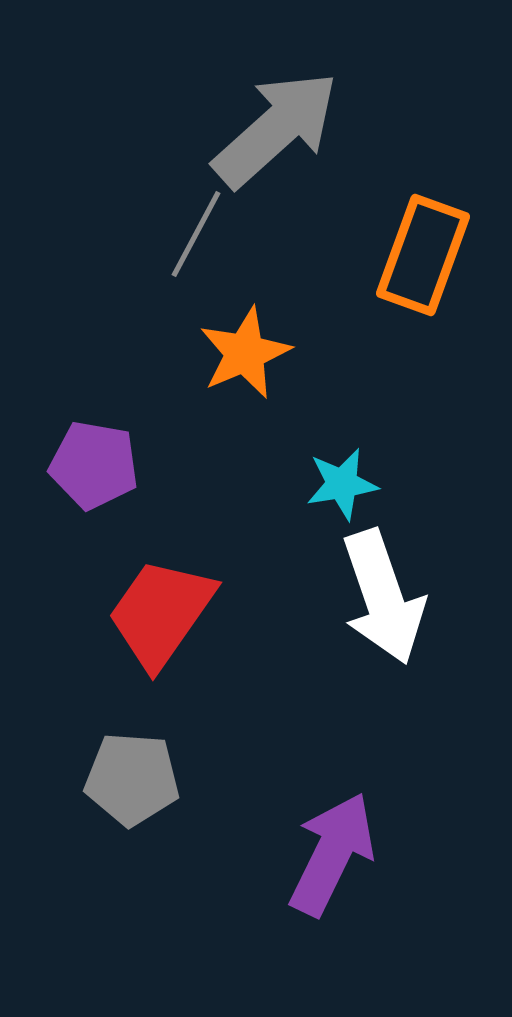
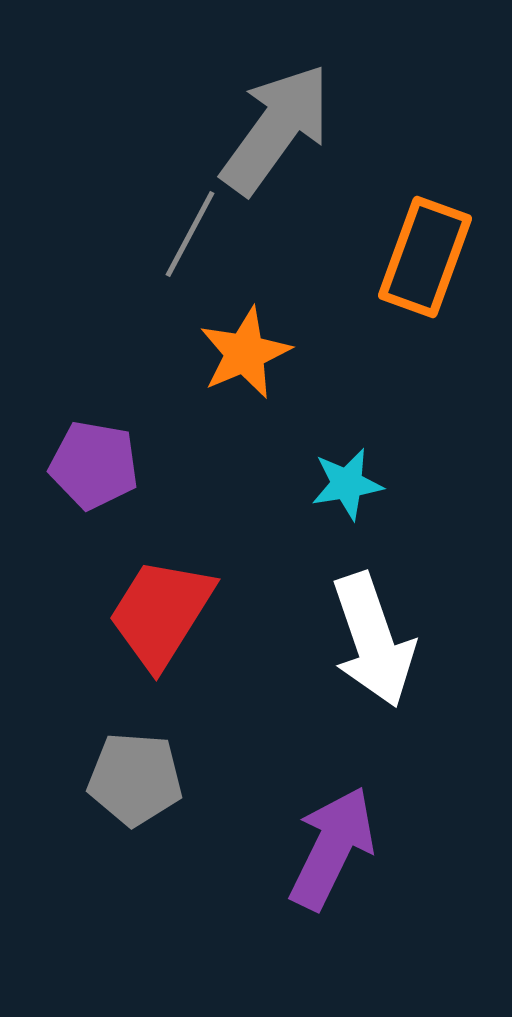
gray arrow: rotated 12 degrees counterclockwise
gray line: moved 6 px left
orange rectangle: moved 2 px right, 2 px down
cyan star: moved 5 px right
white arrow: moved 10 px left, 43 px down
red trapezoid: rotated 3 degrees counterclockwise
gray pentagon: moved 3 px right
purple arrow: moved 6 px up
